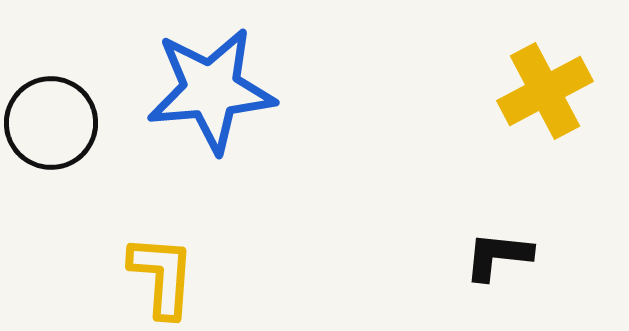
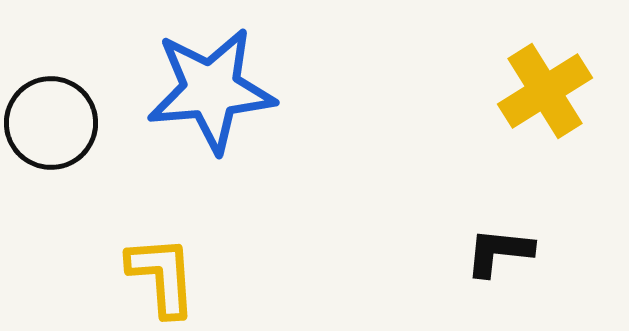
yellow cross: rotated 4 degrees counterclockwise
black L-shape: moved 1 px right, 4 px up
yellow L-shape: rotated 8 degrees counterclockwise
